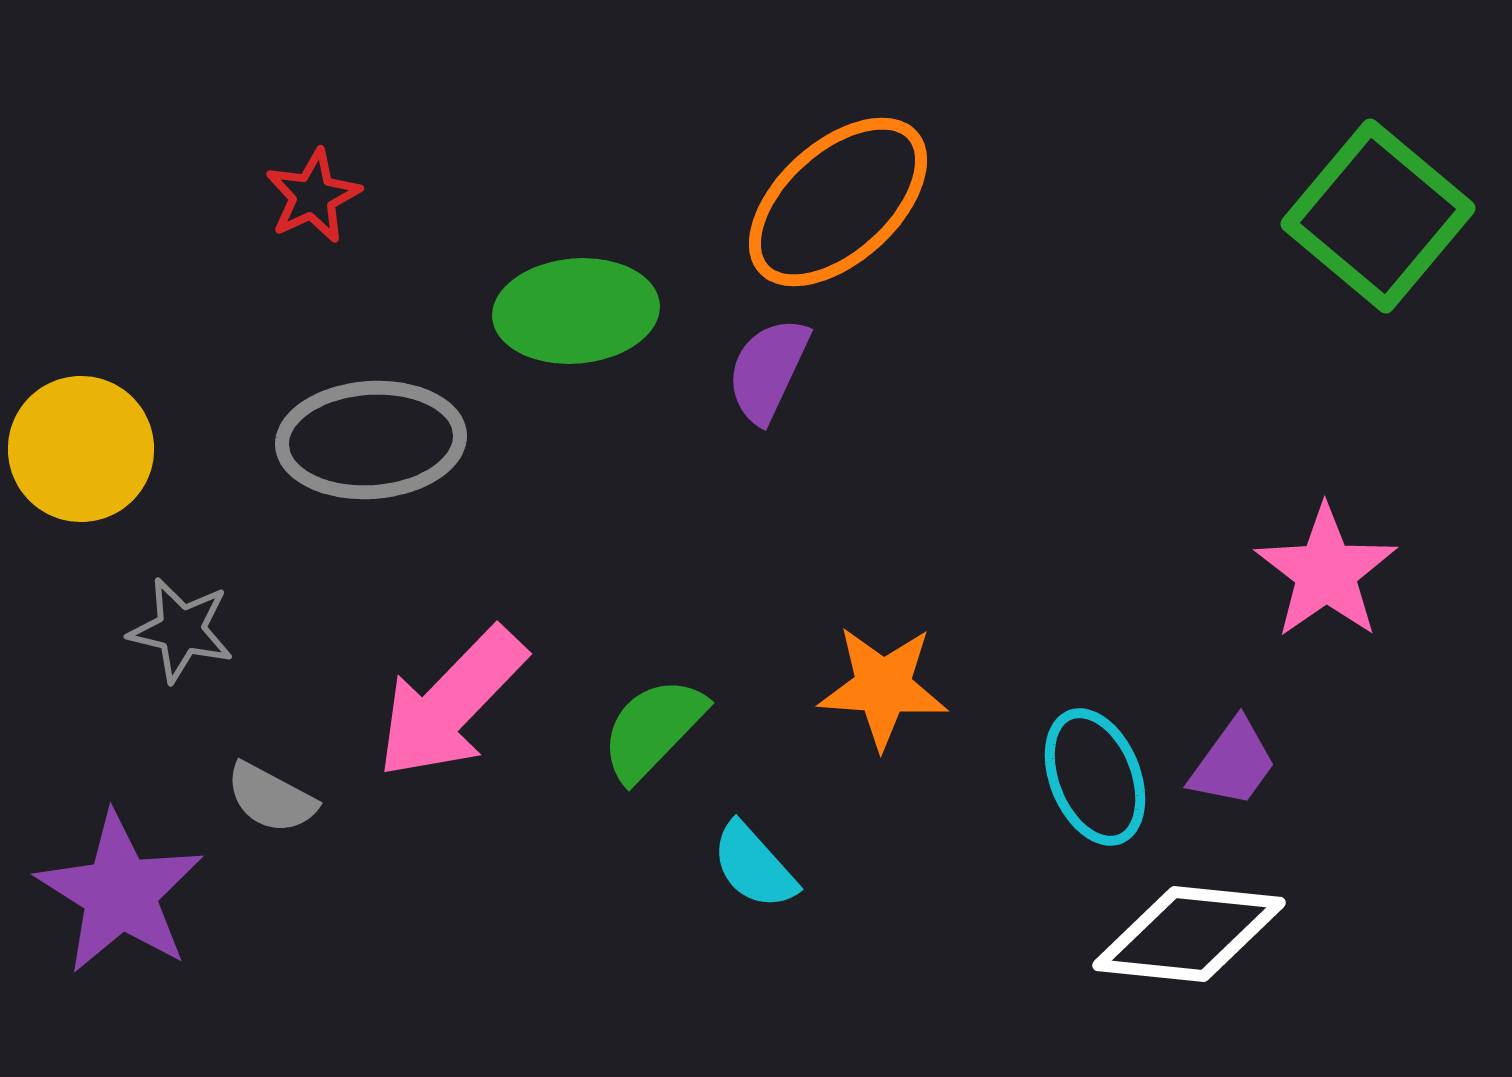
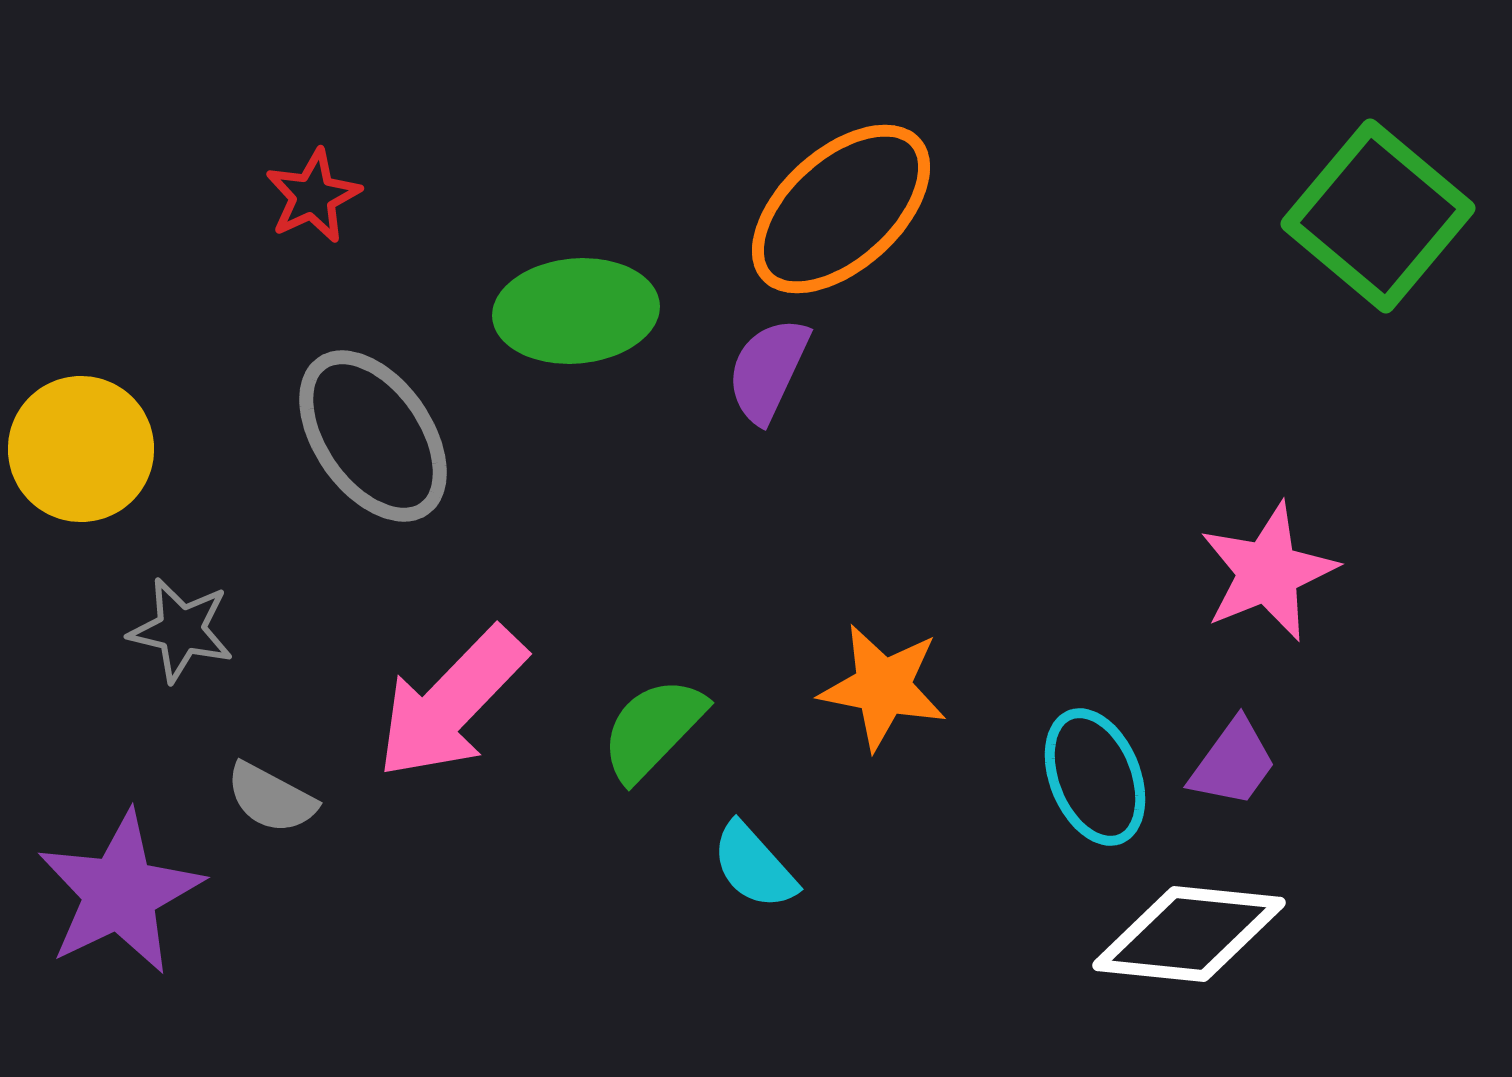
orange ellipse: moved 3 px right, 7 px down
gray ellipse: moved 2 px right, 4 px up; rotated 59 degrees clockwise
pink star: moved 58 px left; rotated 13 degrees clockwise
orange star: rotated 7 degrees clockwise
purple star: rotated 14 degrees clockwise
